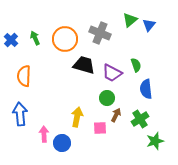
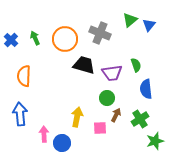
purple trapezoid: rotated 35 degrees counterclockwise
